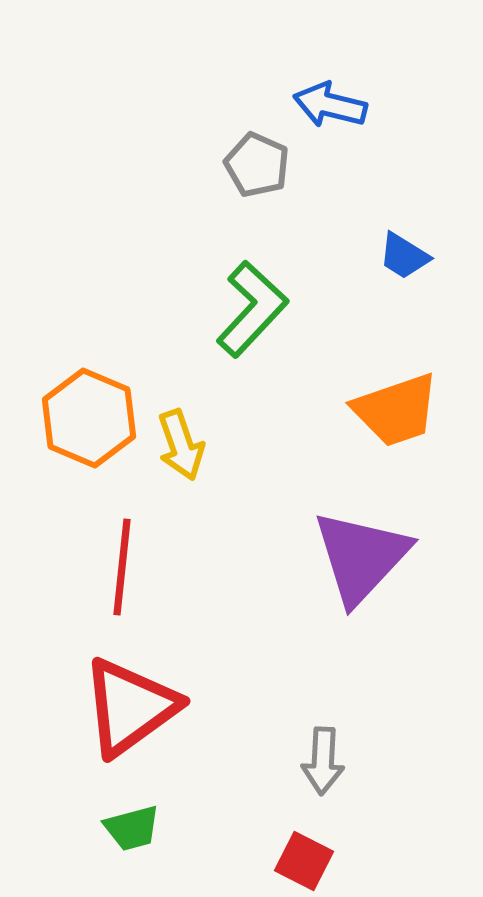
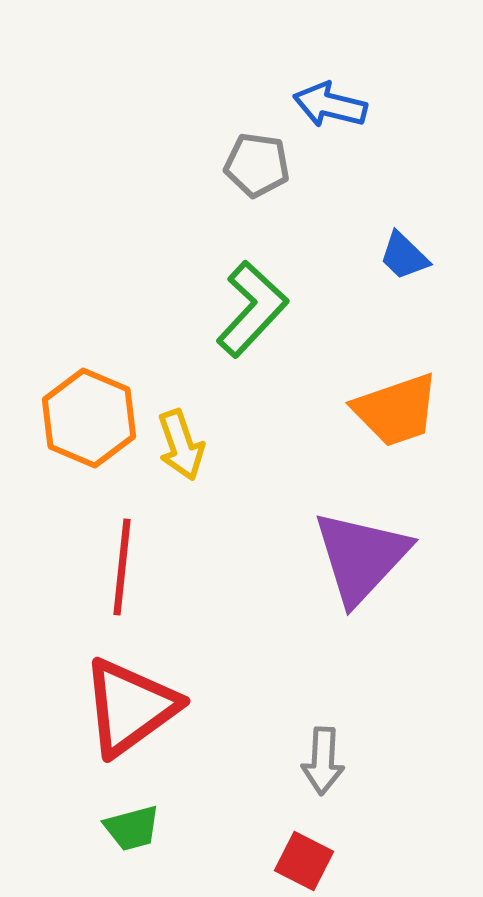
gray pentagon: rotated 16 degrees counterclockwise
blue trapezoid: rotated 12 degrees clockwise
